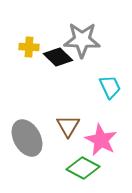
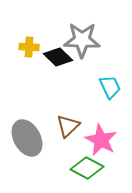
brown triangle: rotated 15 degrees clockwise
green diamond: moved 4 px right
